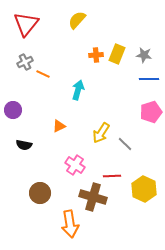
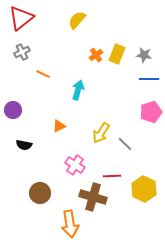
red triangle: moved 5 px left, 6 px up; rotated 12 degrees clockwise
orange cross: rotated 32 degrees counterclockwise
gray cross: moved 3 px left, 10 px up
